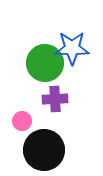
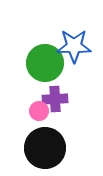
blue star: moved 2 px right, 2 px up
pink circle: moved 17 px right, 10 px up
black circle: moved 1 px right, 2 px up
